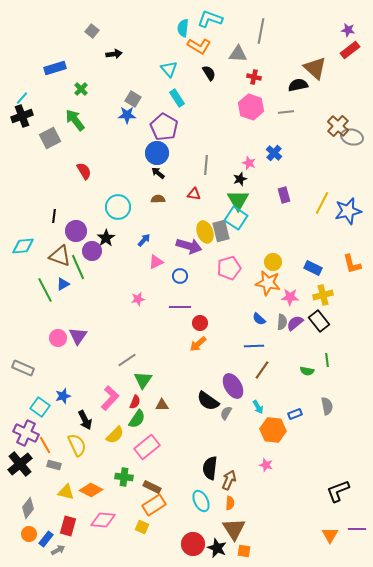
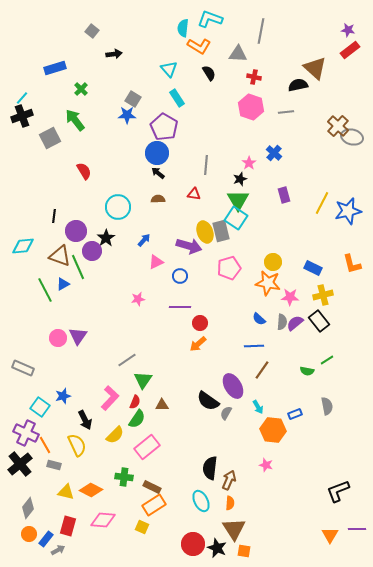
pink star at (249, 163): rotated 16 degrees clockwise
green line at (327, 360): rotated 64 degrees clockwise
